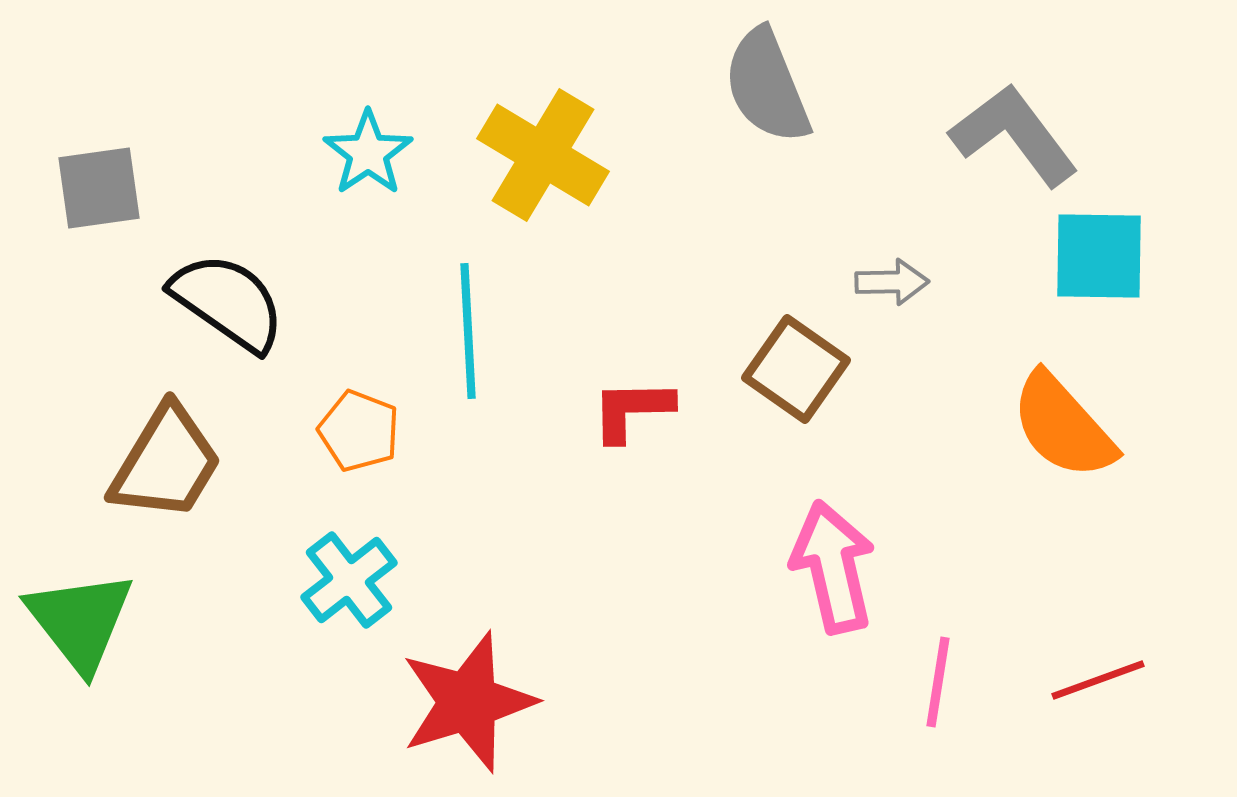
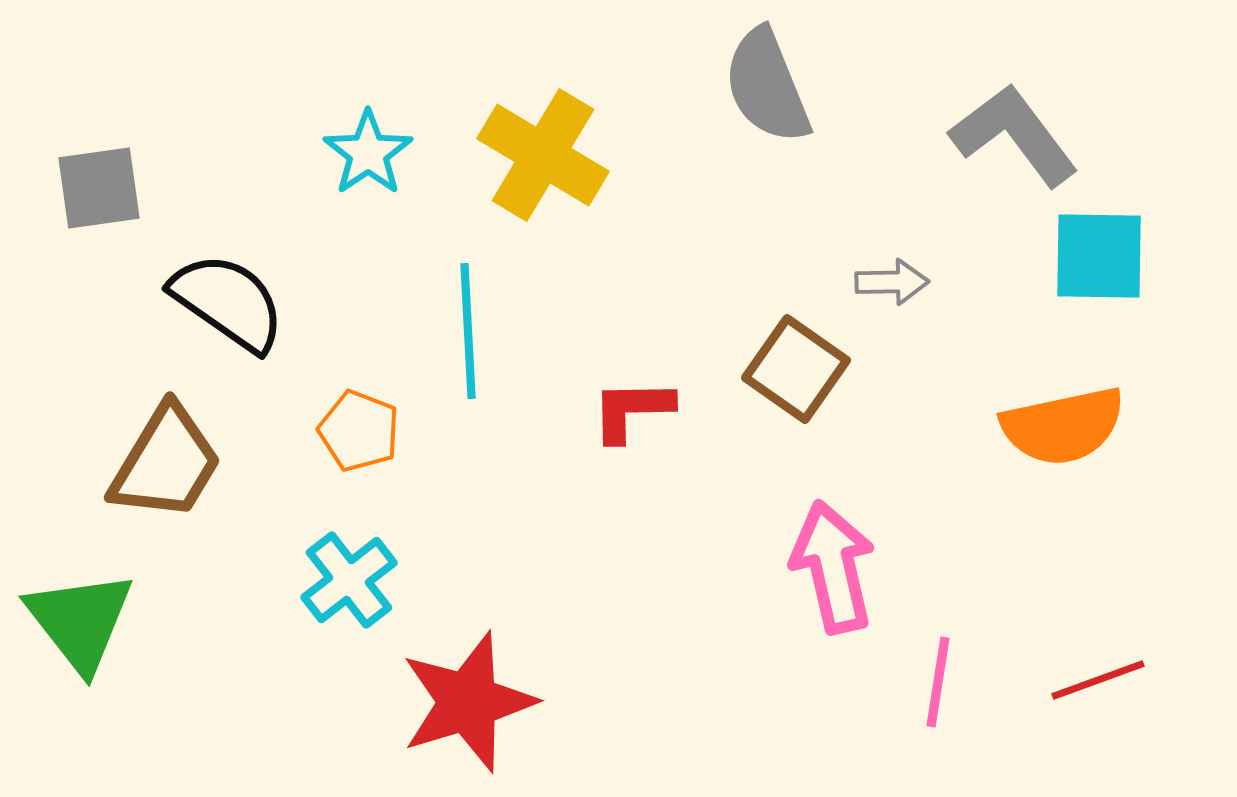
orange semicircle: rotated 60 degrees counterclockwise
